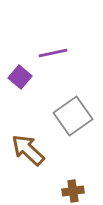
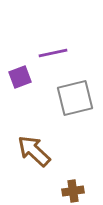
purple square: rotated 30 degrees clockwise
gray square: moved 2 px right, 18 px up; rotated 21 degrees clockwise
brown arrow: moved 6 px right, 1 px down
